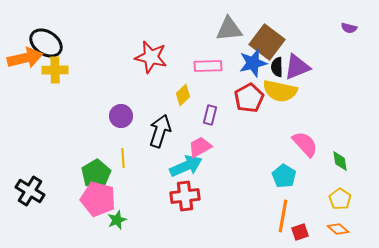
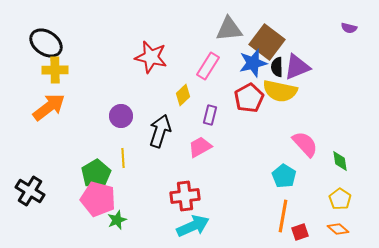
orange arrow: moved 24 px right, 49 px down; rotated 24 degrees counterclockwise
pink rectangle: rotated 56 degrees counterclockwise
cyan arrow: moved 7 px right, 60 px down
